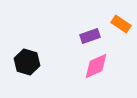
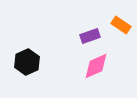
orange rectangle: moved 1 px down
black hexagon: rotated 20 degrees clockwise
